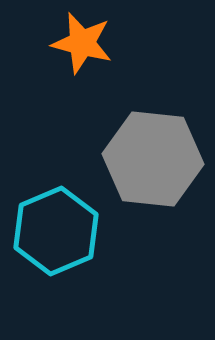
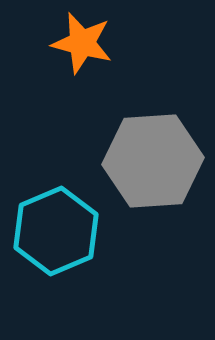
gray hexagon: moved 2 px down; rotated 10 degrees counterclockwise
